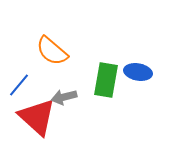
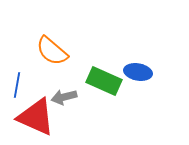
green rectangle: moved 2 px left, 1 px down; rotated 76 degrees counterclockwise
blue line: moved 2 px left; rotated 30 degrees counterclockwise
red triangle: moved 1 px left; rotated 18 degrees counterclockwise
